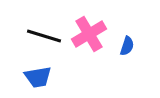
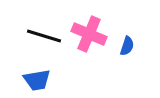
pink cross: rotated 36 degrees counterclockwise
blue trapezoid: moved 1 px left, 3 px down
